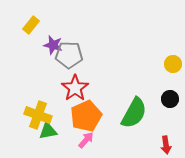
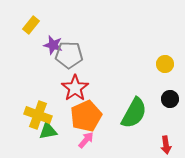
yellow circle: moved 8 px left
